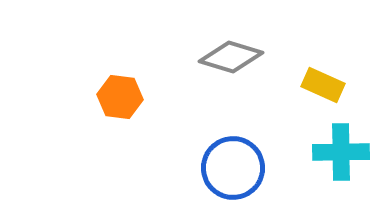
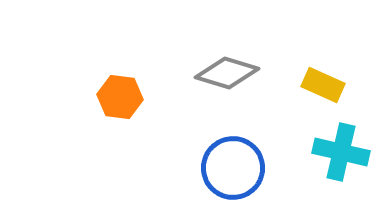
gray diamond: moved 4 px left, 16 px down
cyan cross: rotated 14 degrees clockwise
